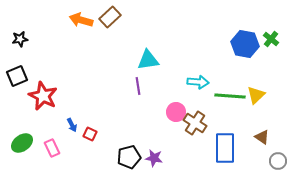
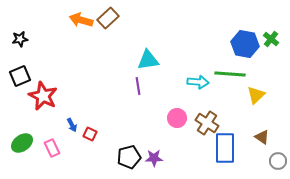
brown rectangle: moved 2 px left, 1 px down
black square: moved 3 px right
green line: moved 22 px up
pink circle: moved 1 px right, 6 px down
brown cross: moved 12 px right
purple star: rotated 12 degrees counterclockwise
